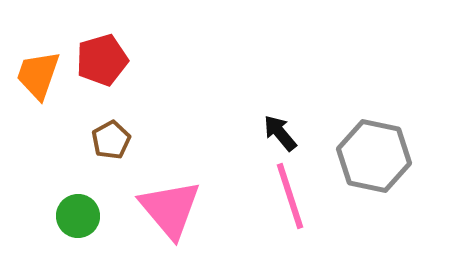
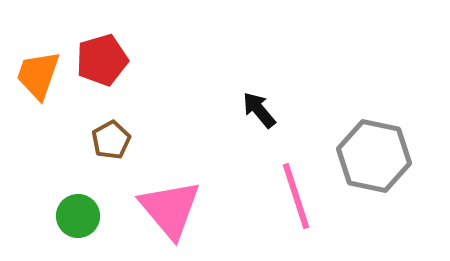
black arrow: moved 21 px left, 23 px up
pink line: moved 6 px right
